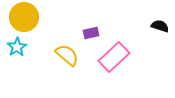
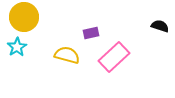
yellow semicircle: rotated 25 degrees counterclockwise
